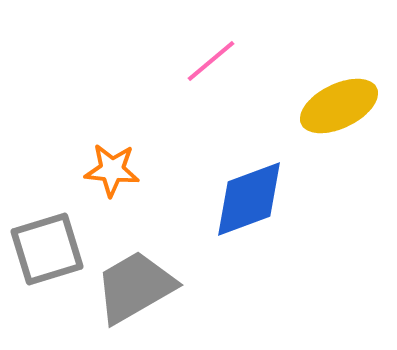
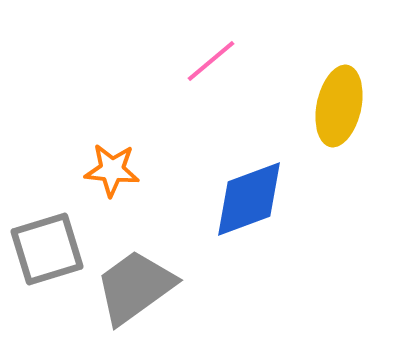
yellow ellipse: rotated 52 degrees counterclockwise
gray trapezoid: rotated 6 degrees counterclockwise
